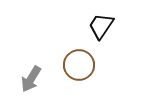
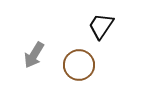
gray arrow: moved 3 px right, 24 px up
